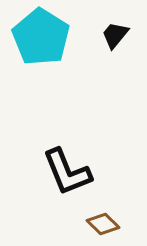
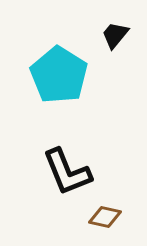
cyan pentagon: moved 18 px right, 38 px down
brown diamond: moved 2 px right, 7 px up; rotated 32 degrees counterclockwise
